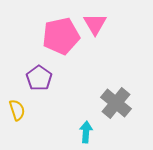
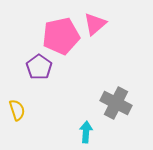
pink triangle: rotated 20 degrees clockwise
purple pentagon: moved 11 px up
gray cross: rotated 12 degrees counterclockwise
